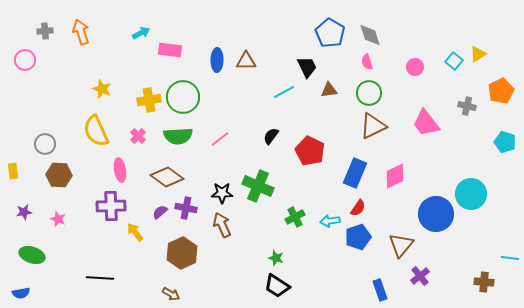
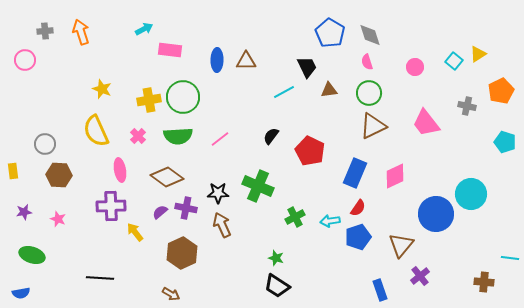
cyan arrow at (141, 33): moved 3 px right, 4 px up
black star at (222, 193): moved 4 px left
